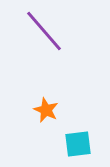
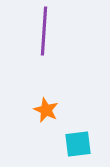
purple line: rotated 45 degrees clockwise
